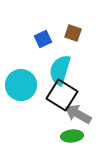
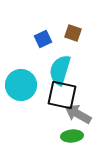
black square: rotated 20 degrees counterclockwise
